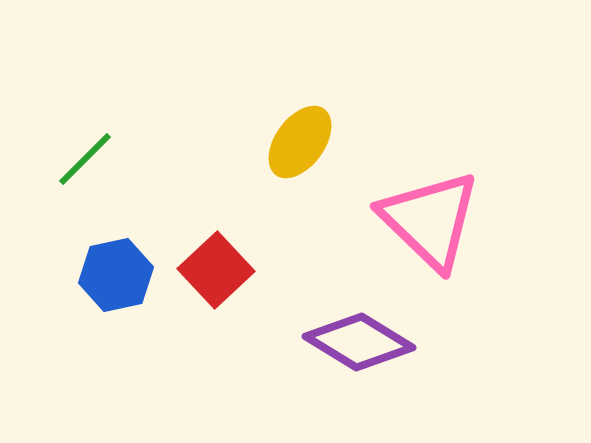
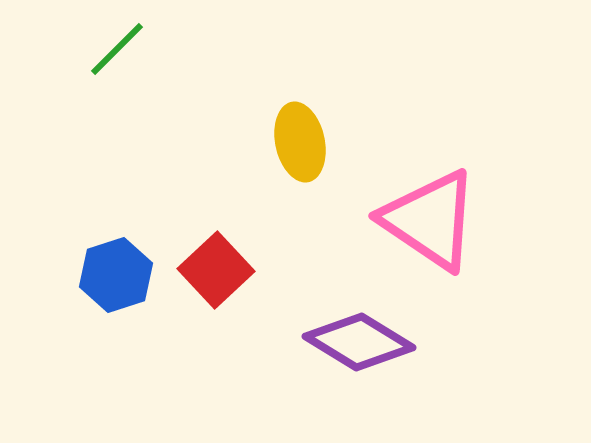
yellow ellipse: rotated 48 degrees counterclockwise
green line: moved 32 px right, 110 px up
pink triangle: rotated 10 degrees counterclockwise
blue hexagon: rotated 6 degrees counterclockwise
